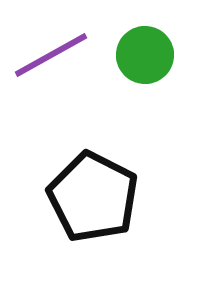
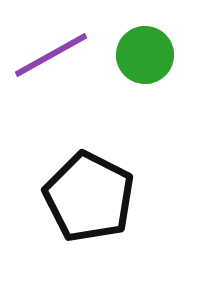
black pentagon: moved 4 px left
